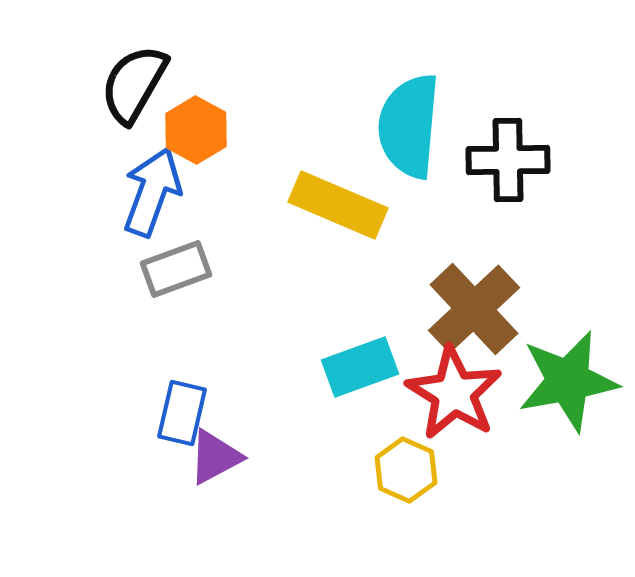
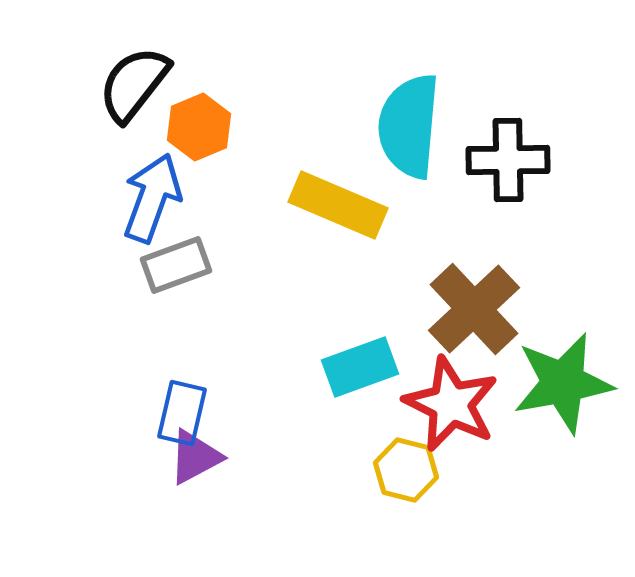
black semicircle: rotated 8 degrees clockwise
orange hexagon: moved 3 px right, 3 px up; rotated 8 degrees clockwise
blue arrow: moved 6 px down
gray rectangle: moved 4 px up
green star: moved 5 px left, 2 px down
red star: moved 3 px left, 11 px down; rotated 6 degrees counterclockwise
purple triangle: moved 20 px left
yellow hexagon: rotated 10 degrees counterclockwise
